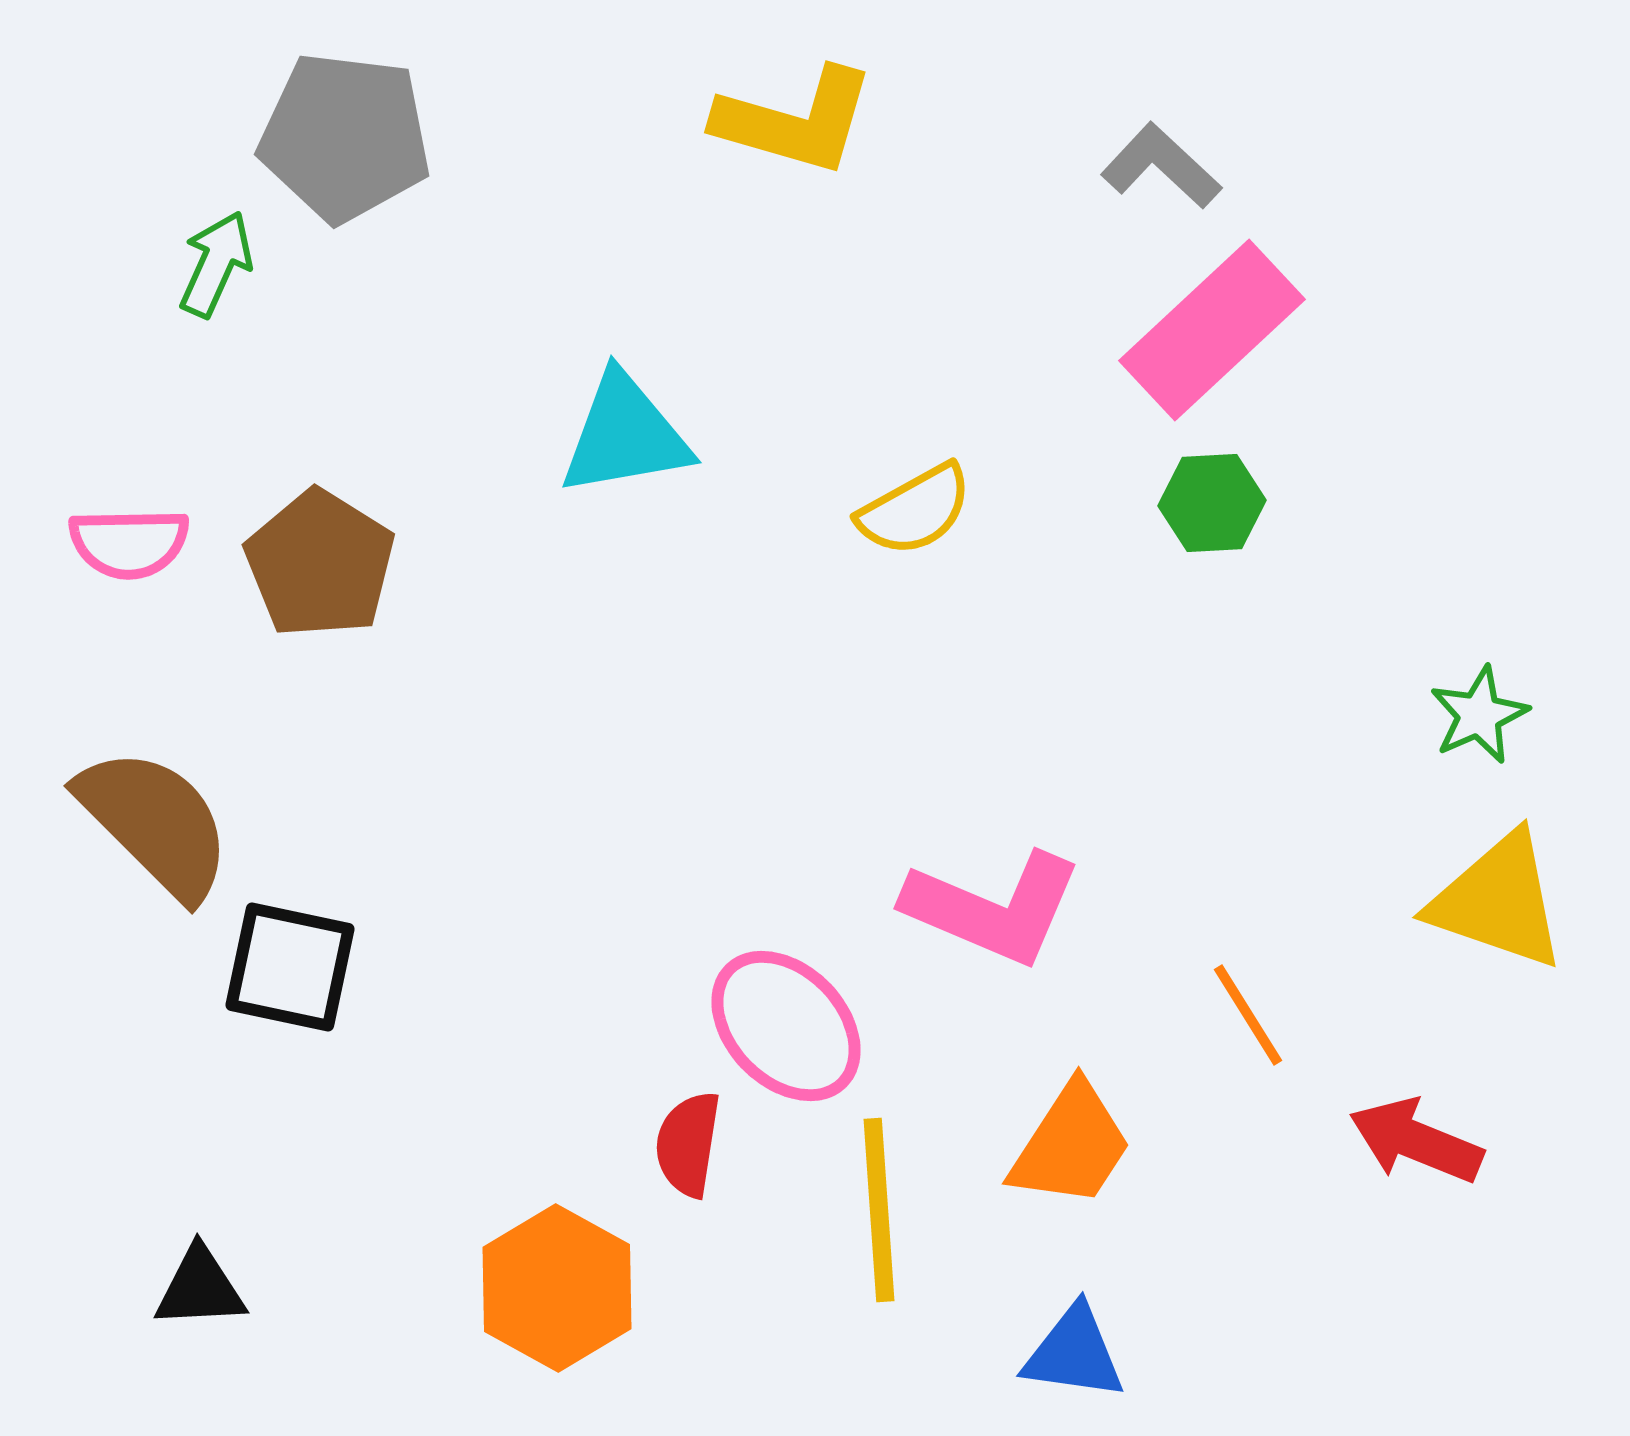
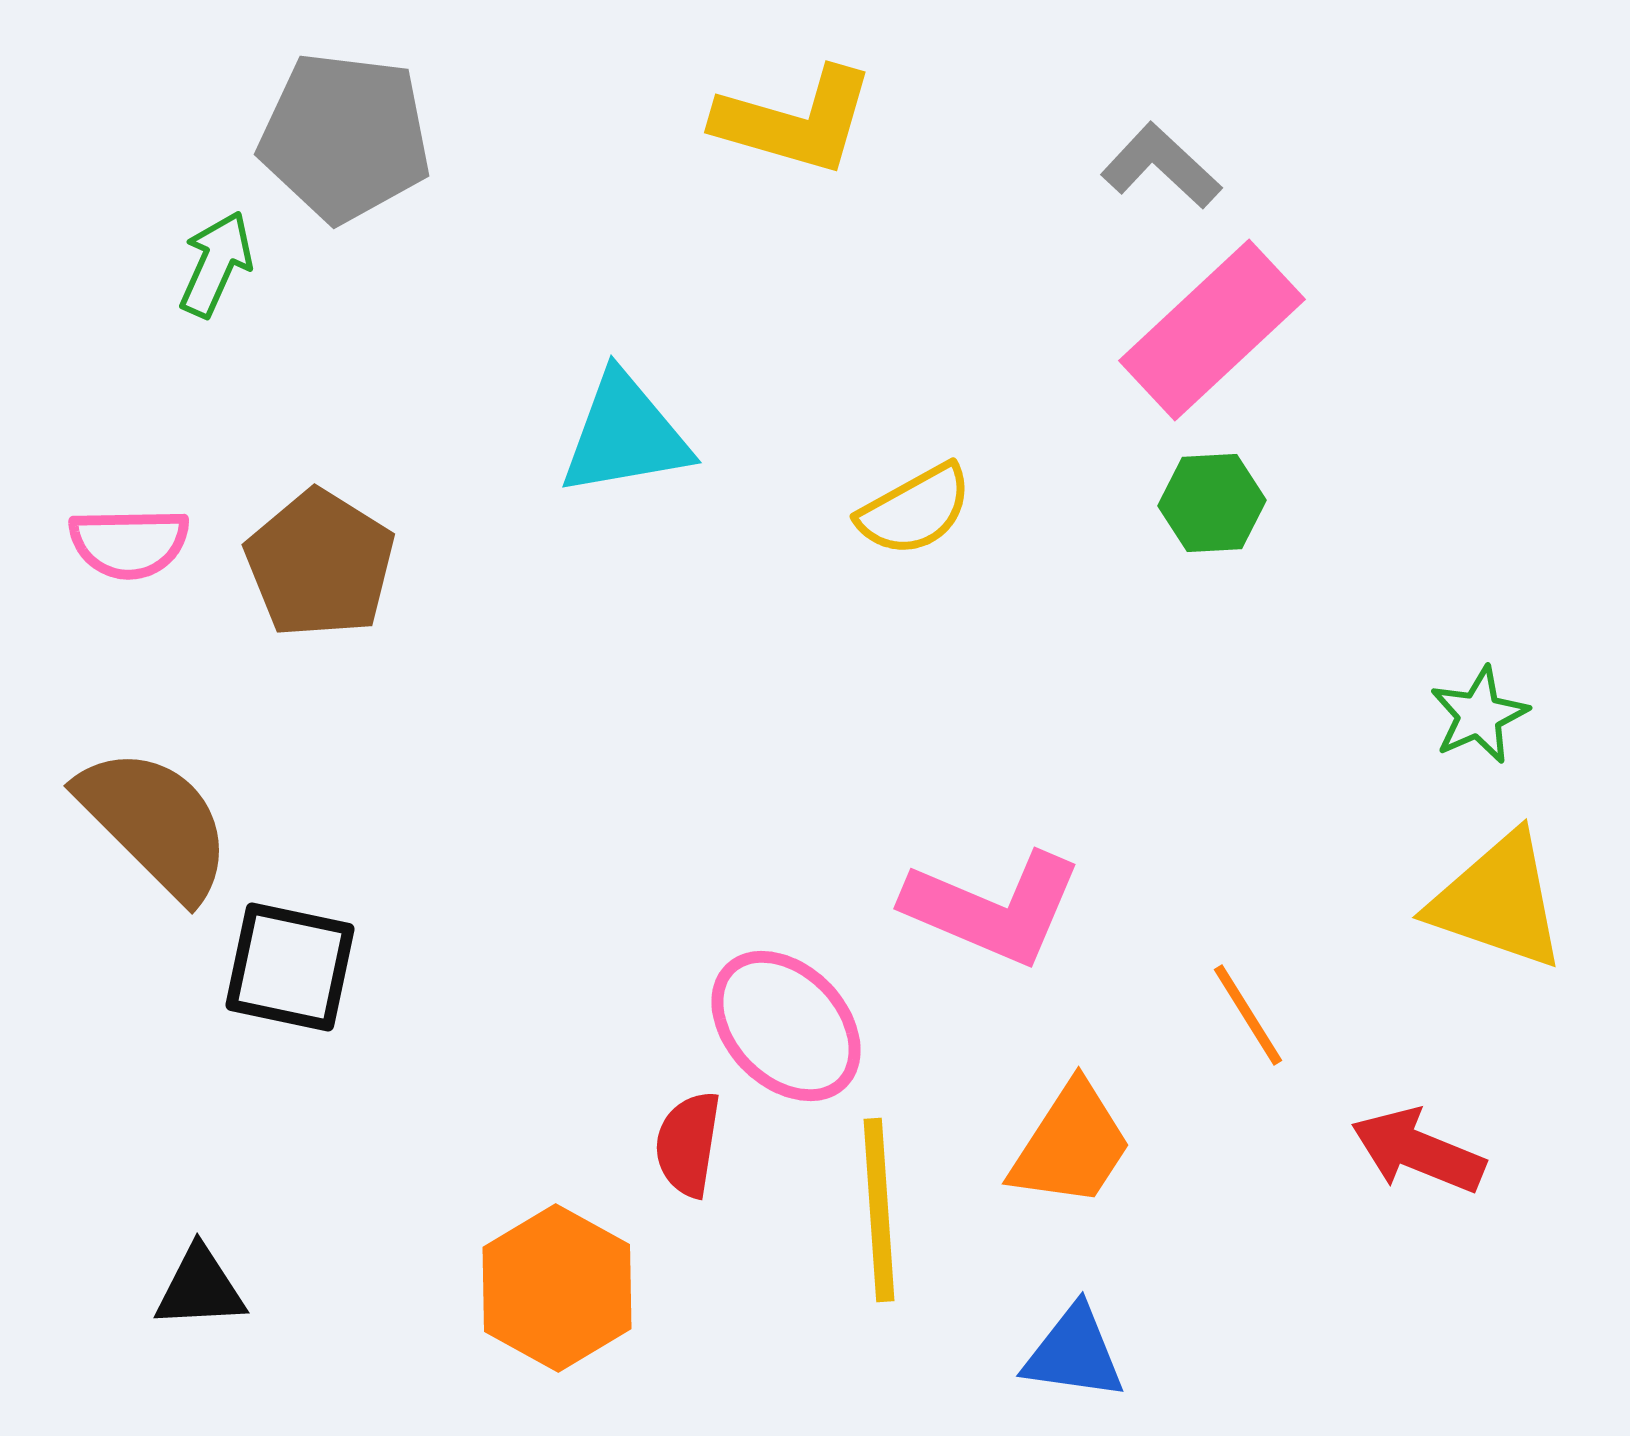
red arrow: moved 2 px right, 10 px down
